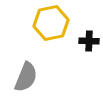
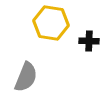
yellow hexagon: rotated 20 degrees clockwise
